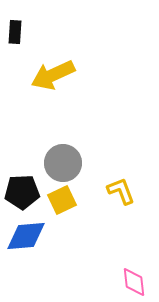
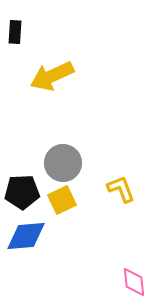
yellow arrow: moved 1 px left, 1 px down
yellow L-shape: moved 2 px up
